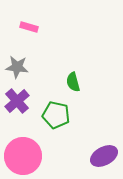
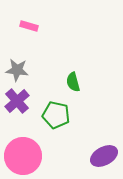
pink rectangle: moved 1 px up
gray star: moved 3 px down
